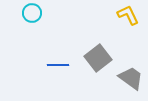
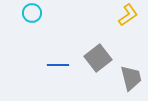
yellow L-shape: rotated 80 degrees clockwise
gray trapezoid: rotated 40 degrees clockwise
